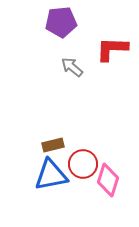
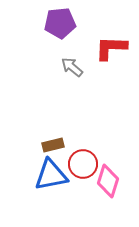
purple pentagon: moved 1 px left, 1 px down
red L-shape: moved 1 px left, 1 px up
pink diamond: moved 1 px down
